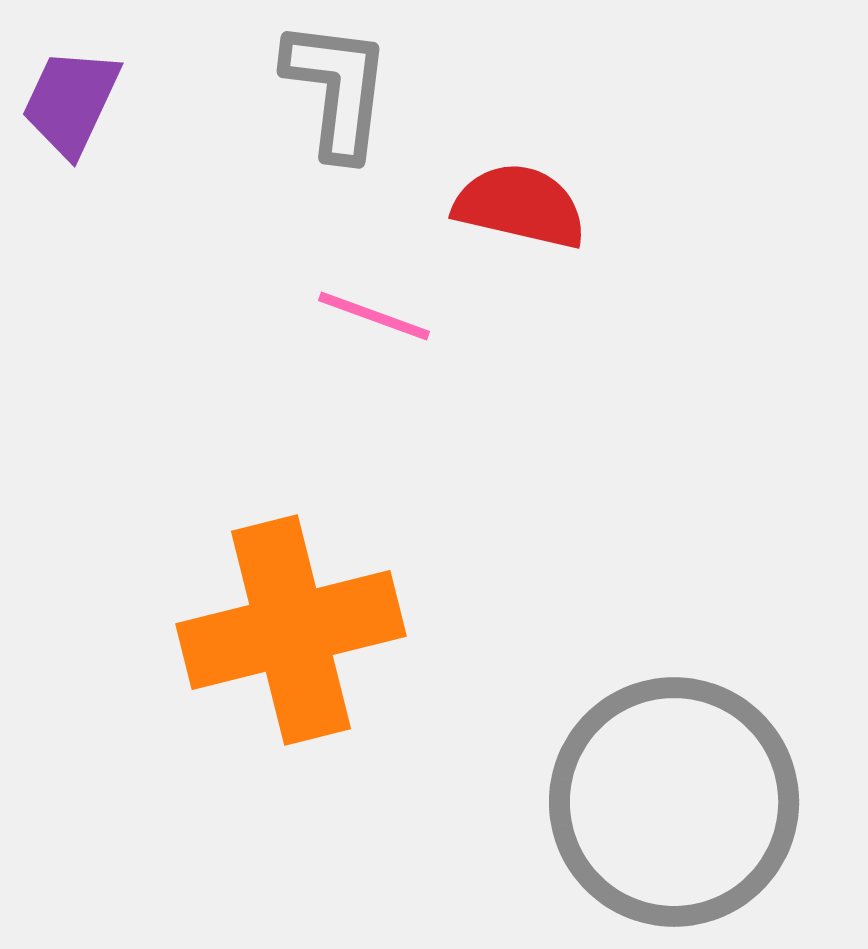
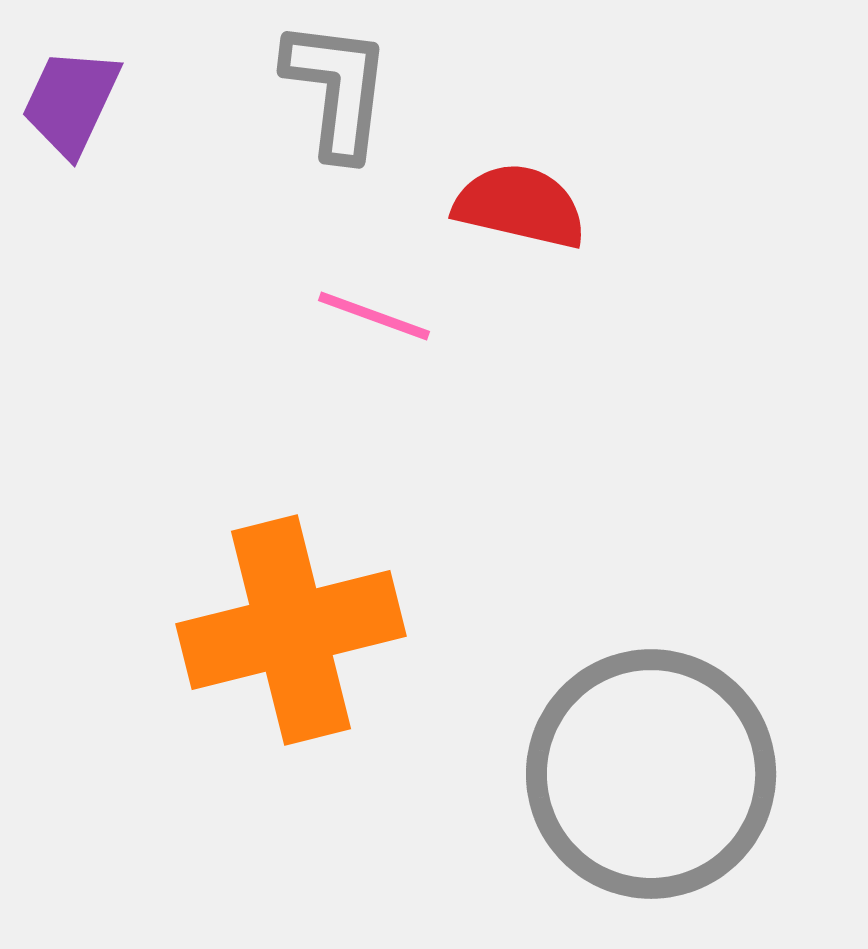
gray circle: moved 23 px left, 28 px up
